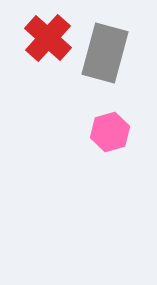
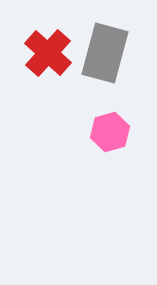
red cross: moved 15 px down
